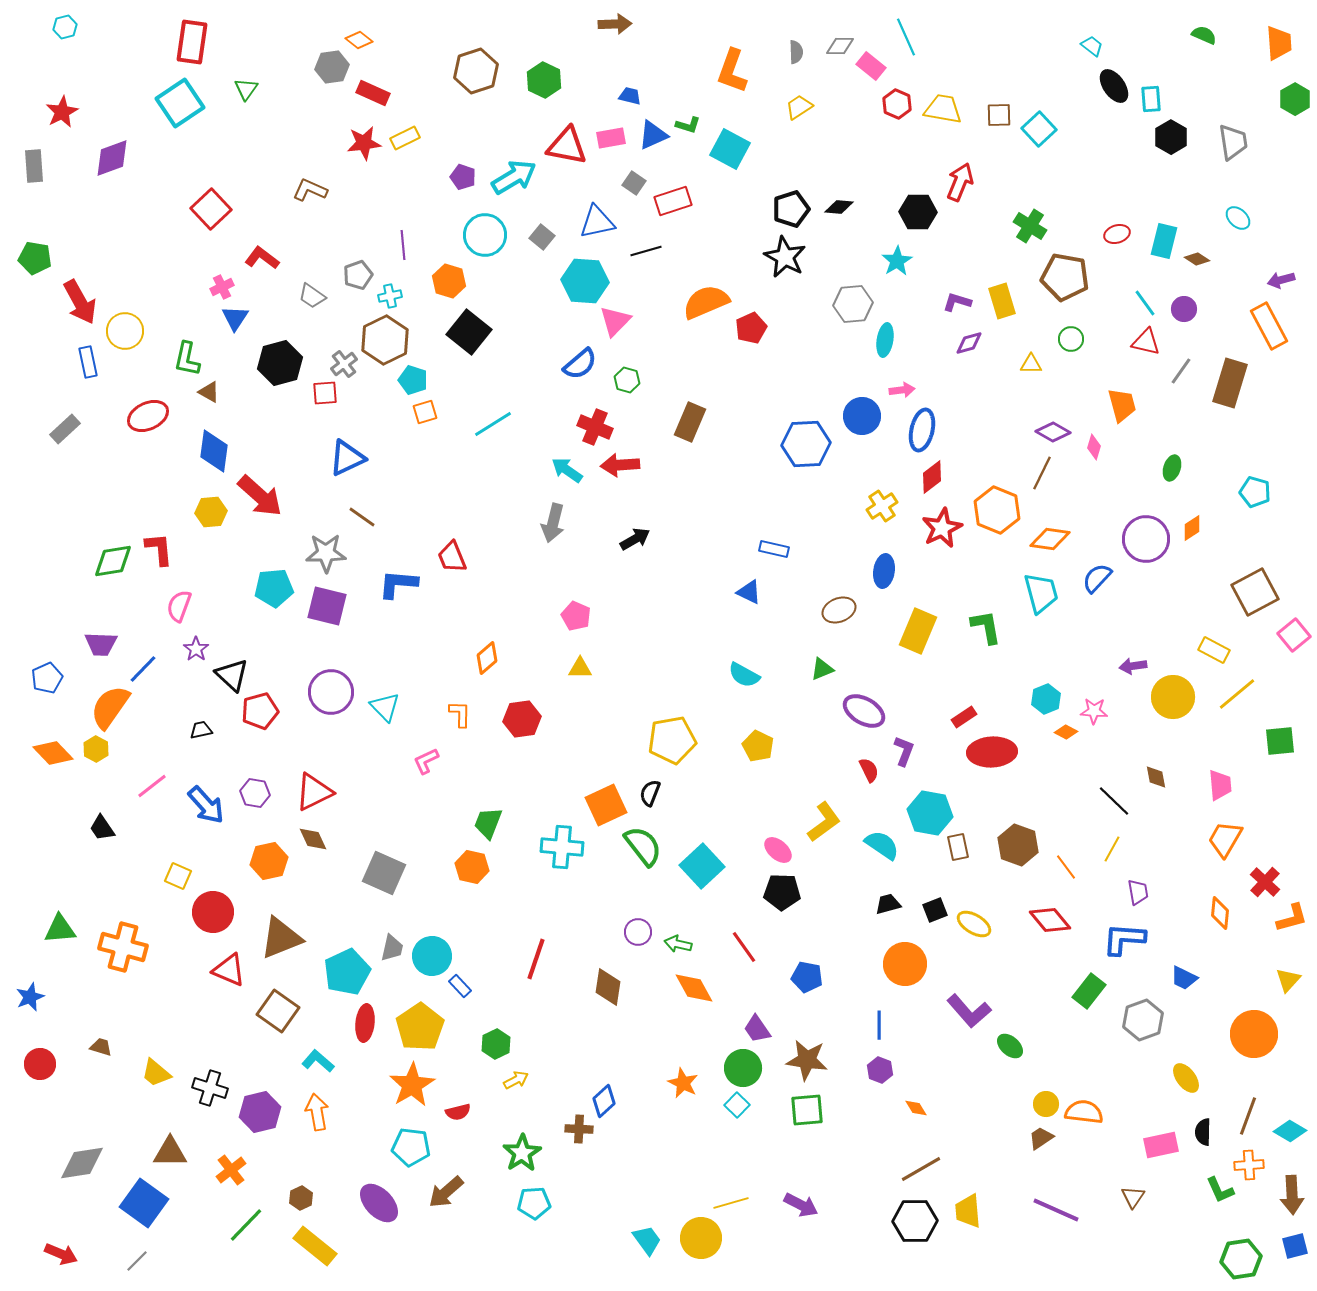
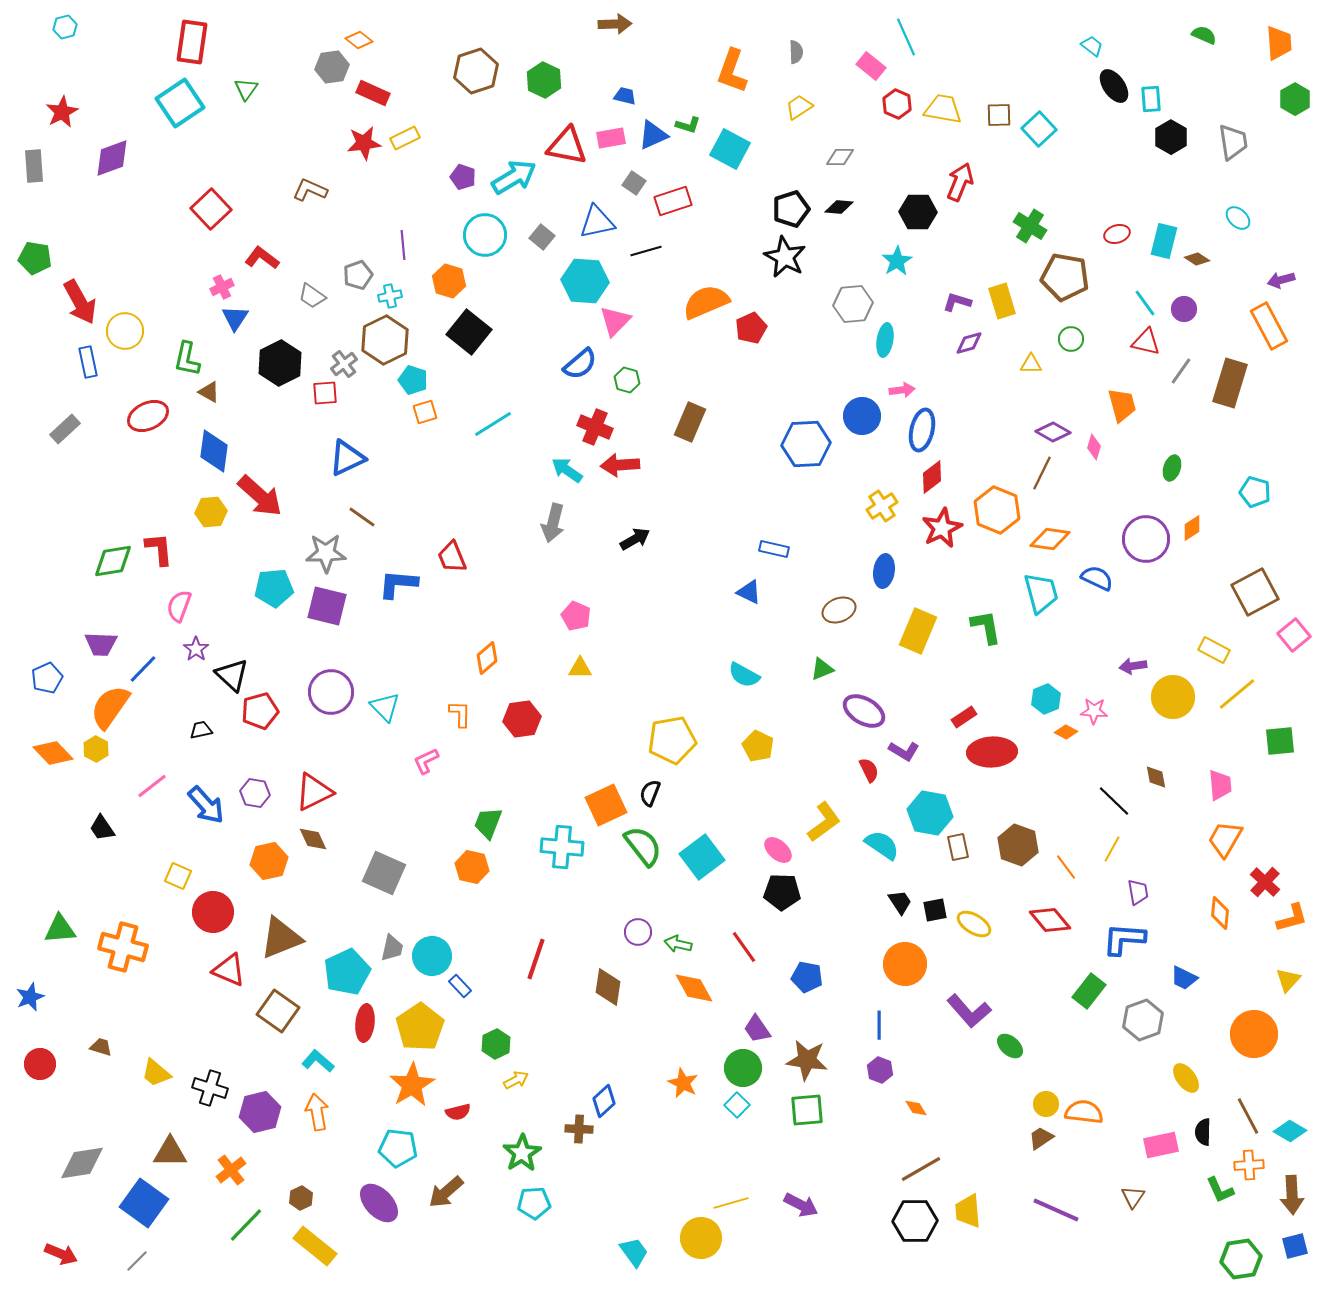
gray diamond at (840, 46): moved 111 px down
blue trapezoid at (630, 96): moved 5 px left
black hexagon at (280, 363): rotated 12 degrees counterclockwise
blue semicircle at (1097, 578): rotated 72 degrees clockwise
purple L-shape at (904, 751): rotated 100 degrees clockwise
cyan square at (702, 866): moved 9 px up; rotated 6 degrees clockwise
black trapezoid at (888, 904): moved 12 px right, 2 px up; rotated 72 degrees clockwise
black square at (935, 910): rotated 10 degrees clockwise
brown line at (1248, 1116): rotated 48 degrees counterclockwise
cyan pentagon at (411, 1147): moved 13 px left, 1 px down
cyan trapezoid at (647, 1240): moved 13 px left, 12 px down
